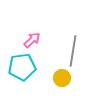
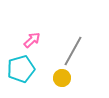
gray line: rotated 20 degrees clockwise
cyan pentagon: moved 1 px left, 2 px down; rotated 8 degrees counterclockwise
